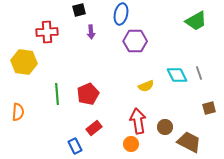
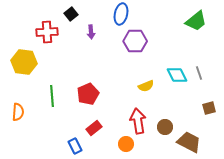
black square: moved 8 px left, 4 px down; rotated 24 degrees counterclockwise
green trapezoid: rotated 10 degrees counterclockwise
green line: moved 5 px left, 2 px down
orange circle: moved 5 px left
